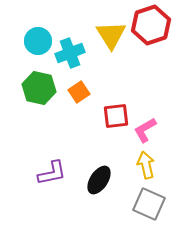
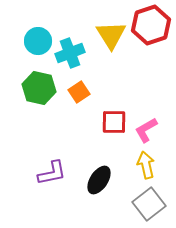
red square: moved 2 px left, 6 px down; rotated 8 degrees clockwise
pink L-shape: moved 1 px right
gray square: rotated 28 degrees clockwise
